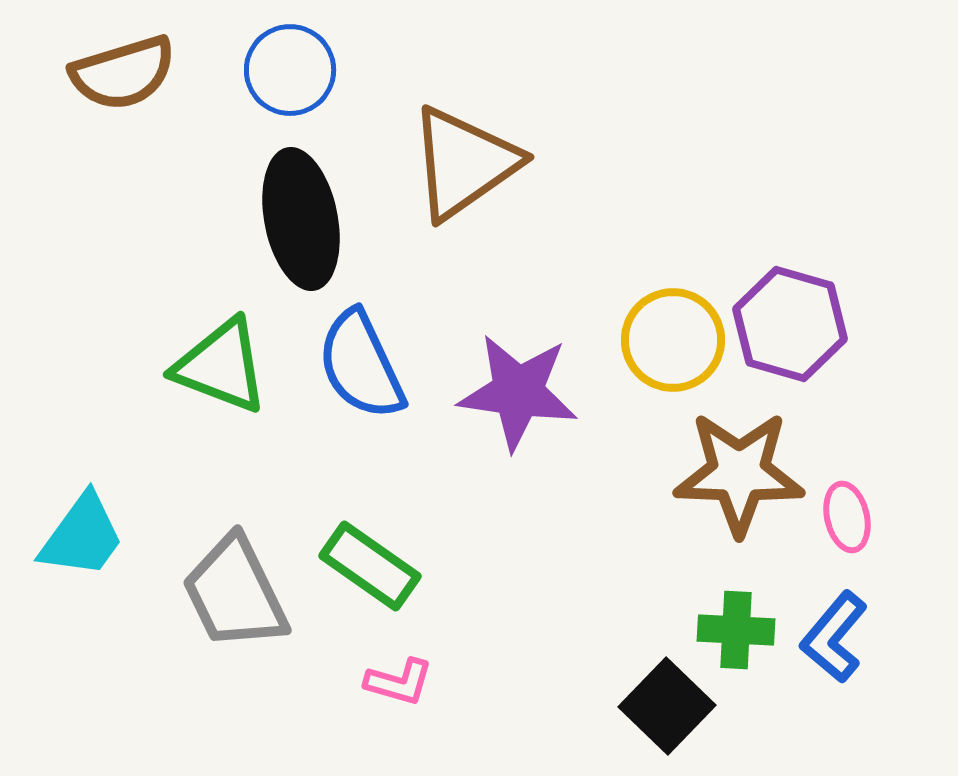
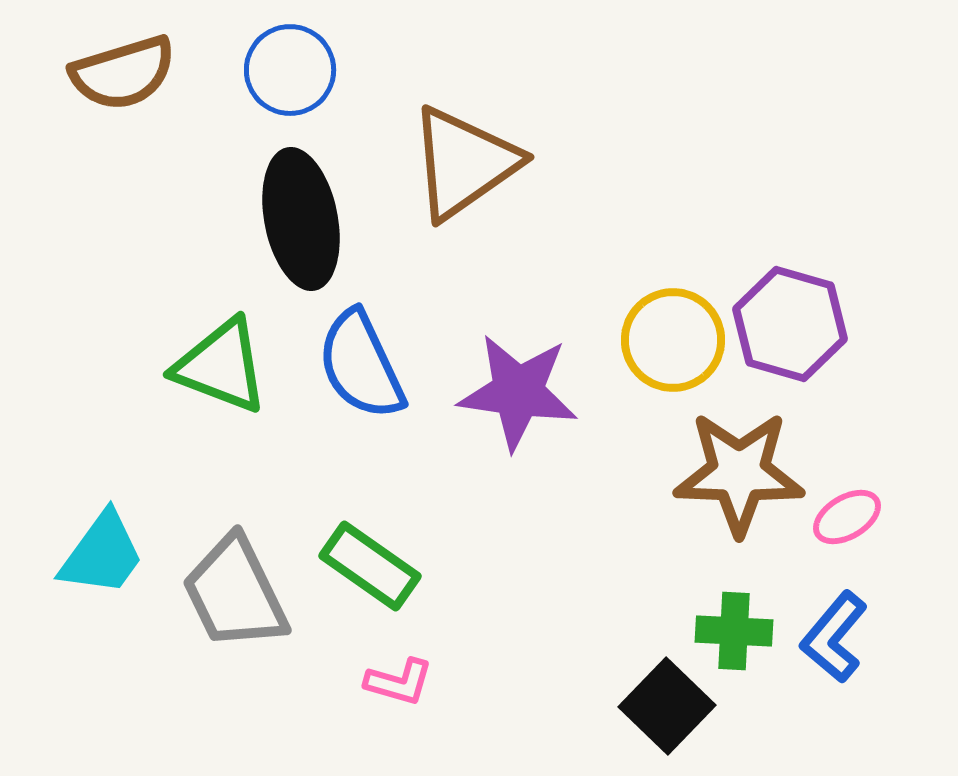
pink ellipse: rotated 72 degrees clockwise
cyan trapezoid: moved 20 px right, 18 px down
green cross: moved 2 px left, 1 px down
